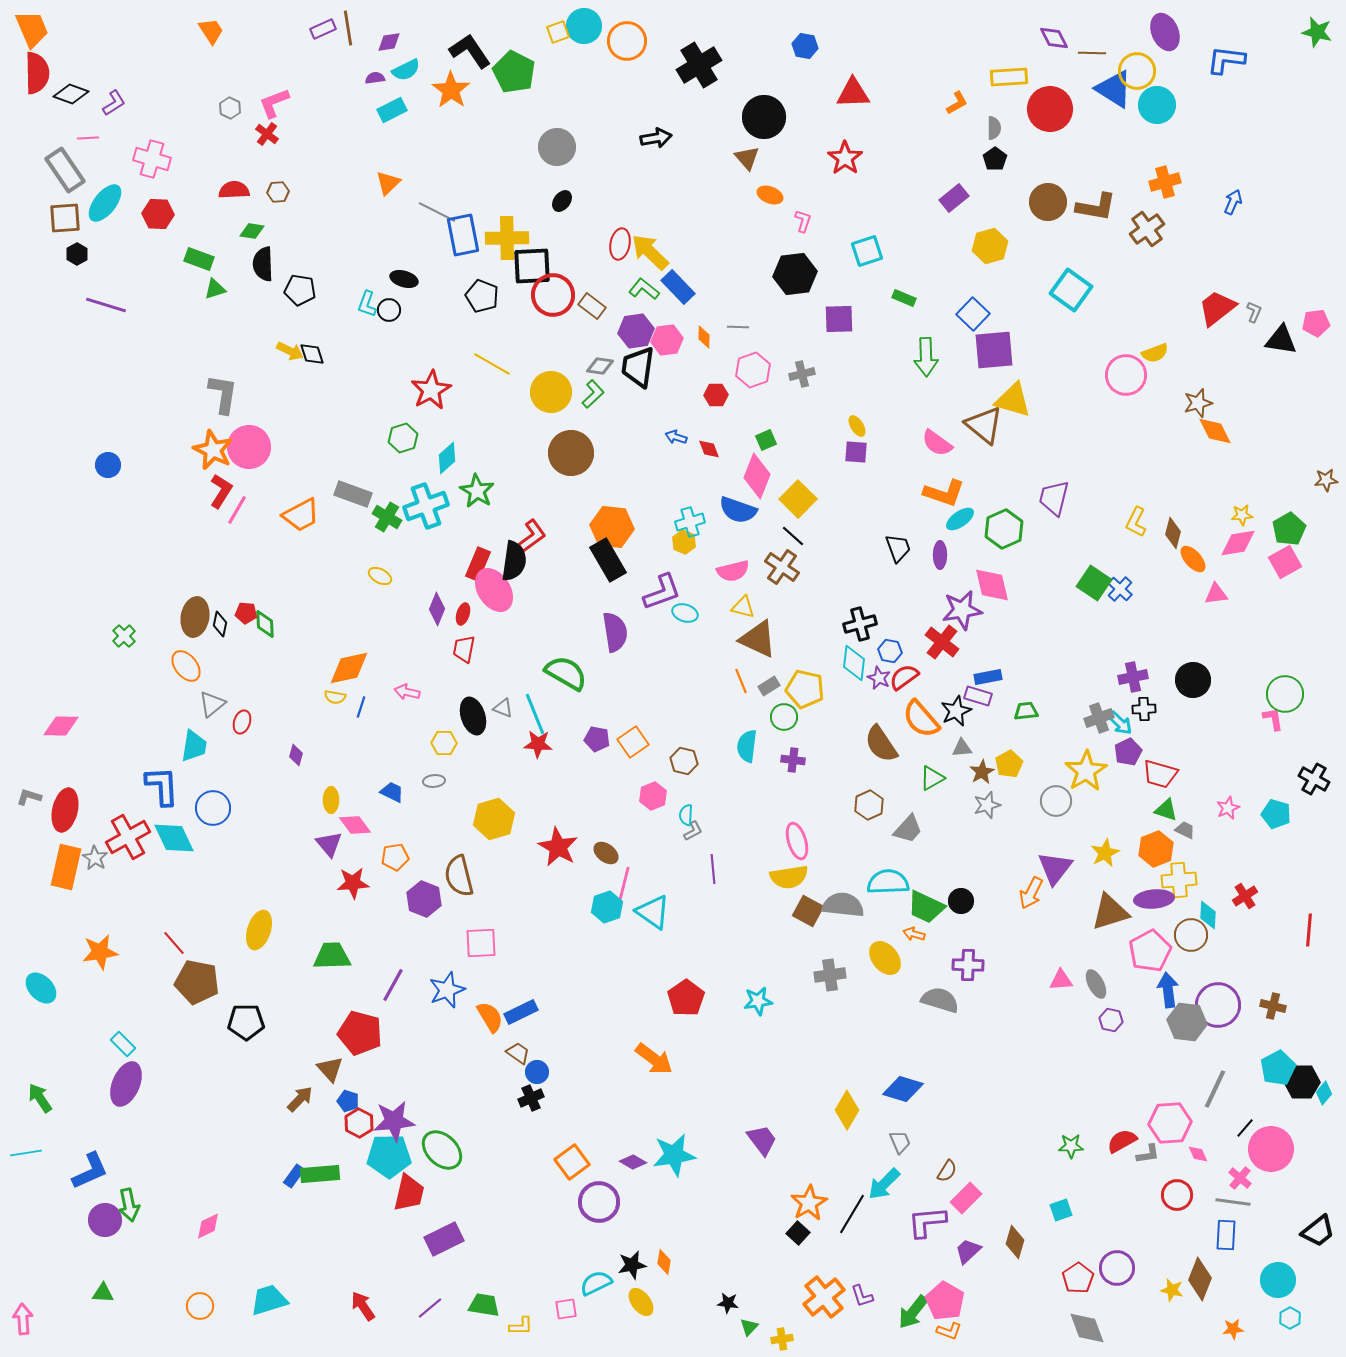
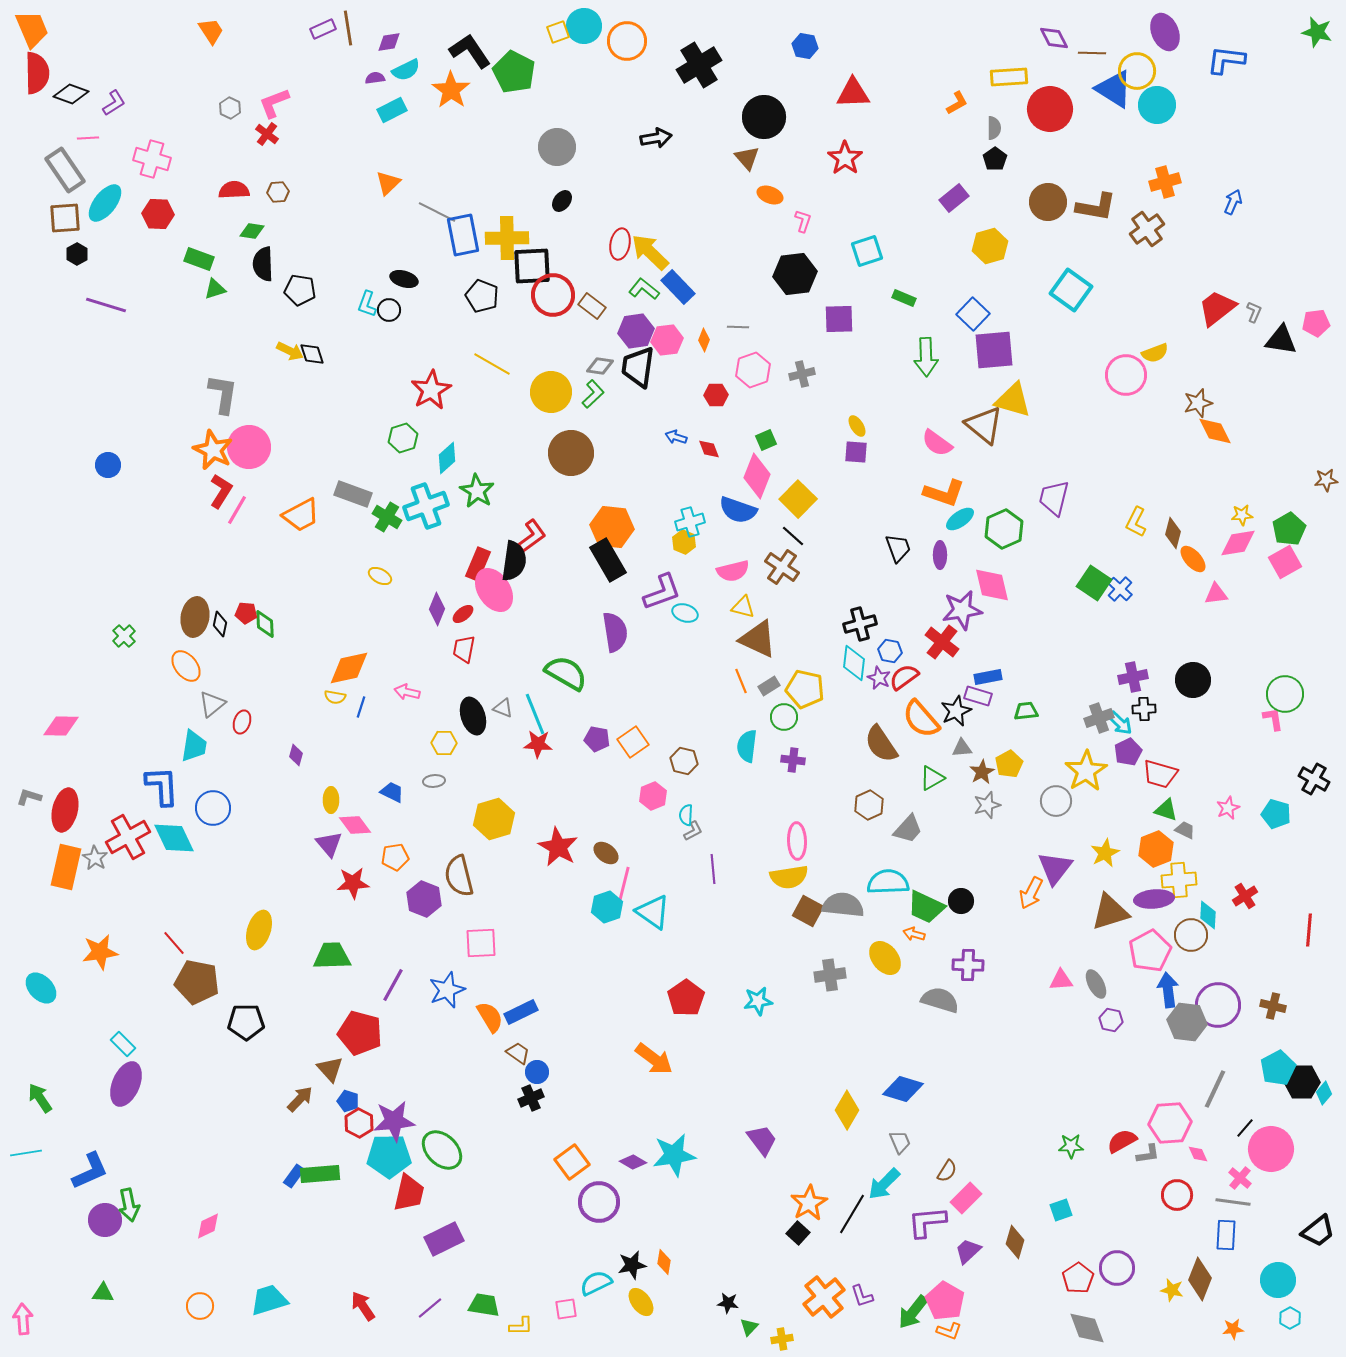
orange diamond at (704, 337): moved 3 px down; rotated 20 degrees clockwise
red ellipse at (463, 614): rotated 35 degrees clockwise
pink ellipse at (797, 841): rotated 15 degrees clockwise
